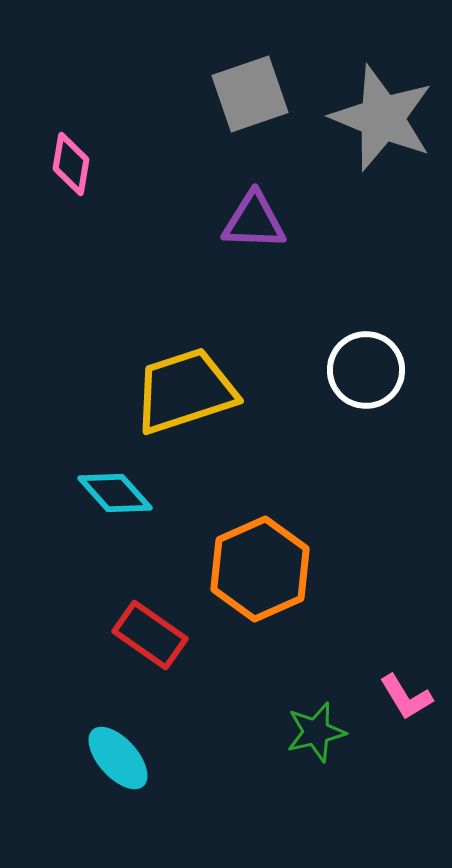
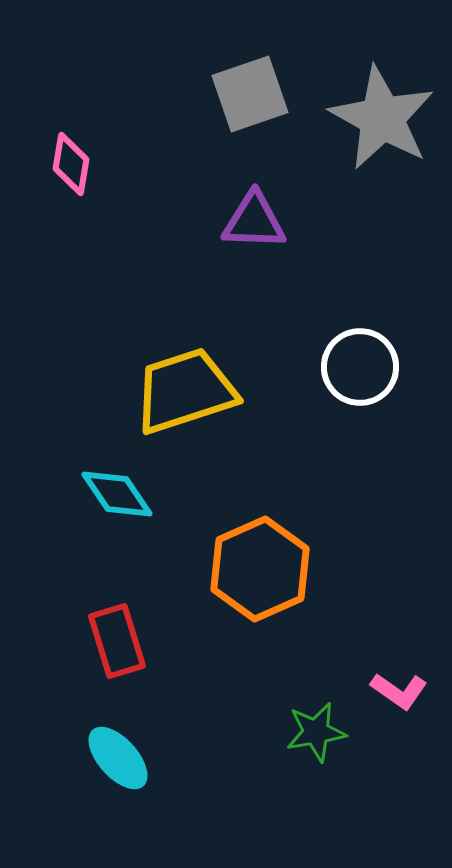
gray star: rotated 7 degrees clockwise
white circle: moved 6 px left, 3 px up
cyan diamond: moved 2 px right, 1 px down; rotated 8 degrees clockwise
red rectangle: moved 33 px left, 6 px down; rotated 38 degrees clockwise
pink L-shape: moved 7 px left, 6 px up; rotated 24 degrees counterclockwise
green star: rotated 4 degrees clockwise
